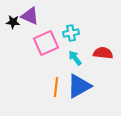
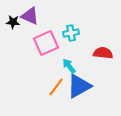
cyan arrow: moved 6 px left, 8 px down
orange line: rotated 30 degrees clockwise
